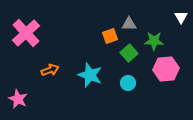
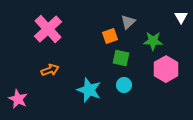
gray triangle: moved 1 px left, 2 px up; rotated 42 degrees counterclockwise
pink cross: moved 22 px right, 4 px up
green star: moved 1 px left
green square: moved 8 px left, 5 px down; rotated 36 degrees counterclockwise
pink hexagon: rotated 25 degrees counterclockwise
cyan star: moved 1 px left, 15 px down
cyan circle: moved 4 px left, 2 px down
